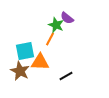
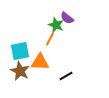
cyan square: moved 5 px left
